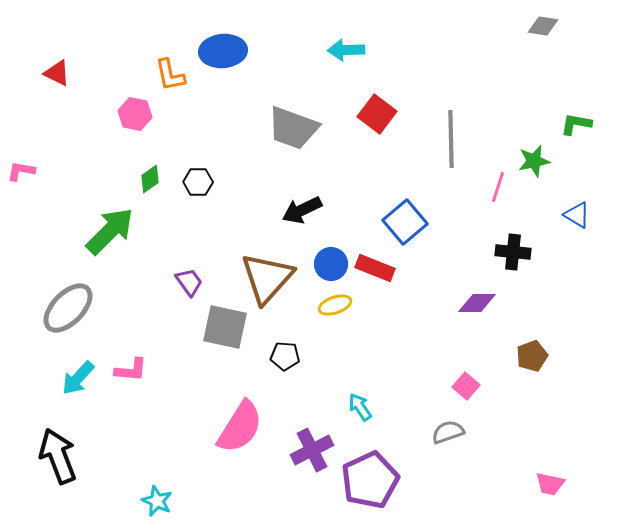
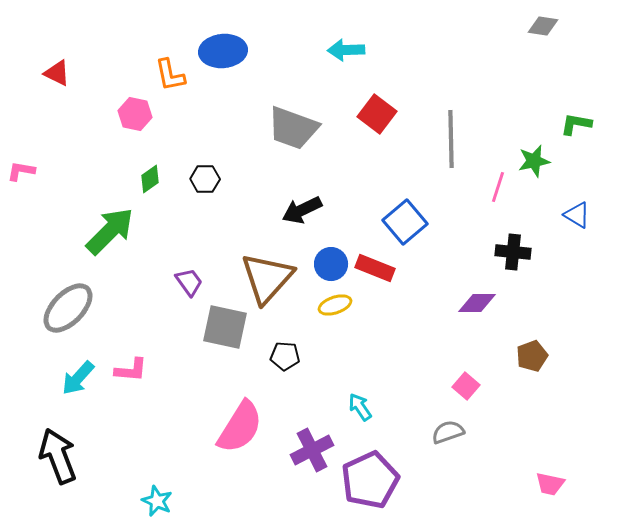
black hexagon at (198, 182): moved 7 px right, 3 px up
